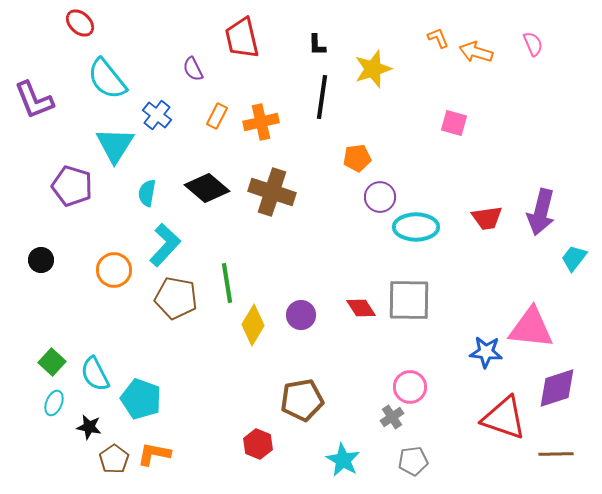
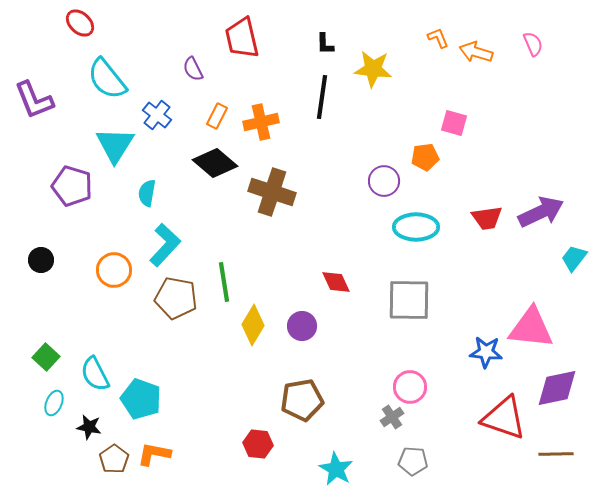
black L-shape at (317, 45): moved 8 px right, 1 px up
yellow star at (373, 69): rotated 24 degrees clockwise
orange pentagon at (357, 158): moved 68 px right, 1 px up
black diamond at (207, 188): moved 8 px right, 25 px up
purple circle at (380, 197): moved 4 px right, 16 px up
purple arrow at (541, 212): rotated 129 degrees counterclockwise
green line at (227, 283): moved 3 px left, 1 px up
red diamond at (361, 308): moved 25 px left, 26 px up; rotated 8 degrees clockwise
purple circle at (301, 315): moved 1 px right, 11 px down
green square at (52, 362): moved 6 px left, 5 px up
purple diamond at (557, 388): rotated 6 degrees clockwise
red hexagon at (258, 444): rotated 16 degrees counterclockwise
cyan star at (343, 460): moved 7 px left, 9 px down
gray pentagon at (413, 461): rotated 12 degrees clockwise
